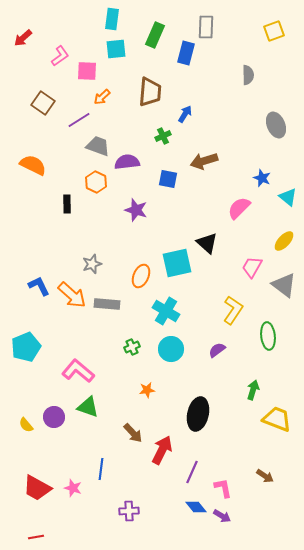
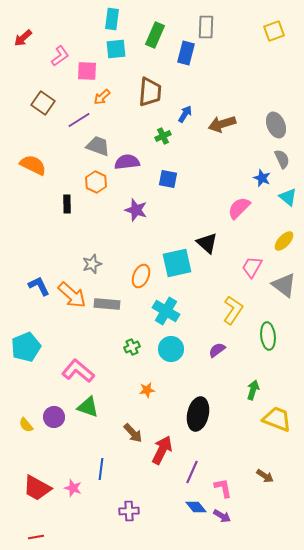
gray semicircle at (248, 75): moved 34 px right, 84 px down; rotated 24 degrees counterclockwise
brown arrow at (204, 161): moved 18 px right, 37 px up
